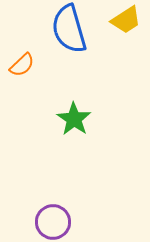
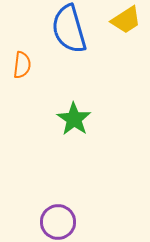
orange semicircle: rotated 40 degrees counterclockwise
purple circle: moved 5 px right
